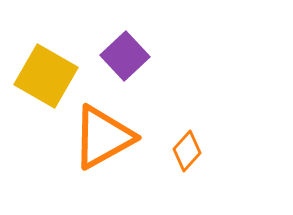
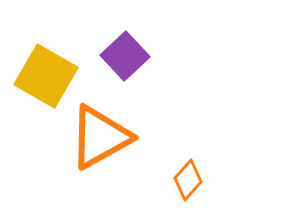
orange triangle: moved 3 px left
orange diamond: moved 1 px right, 29 px down
